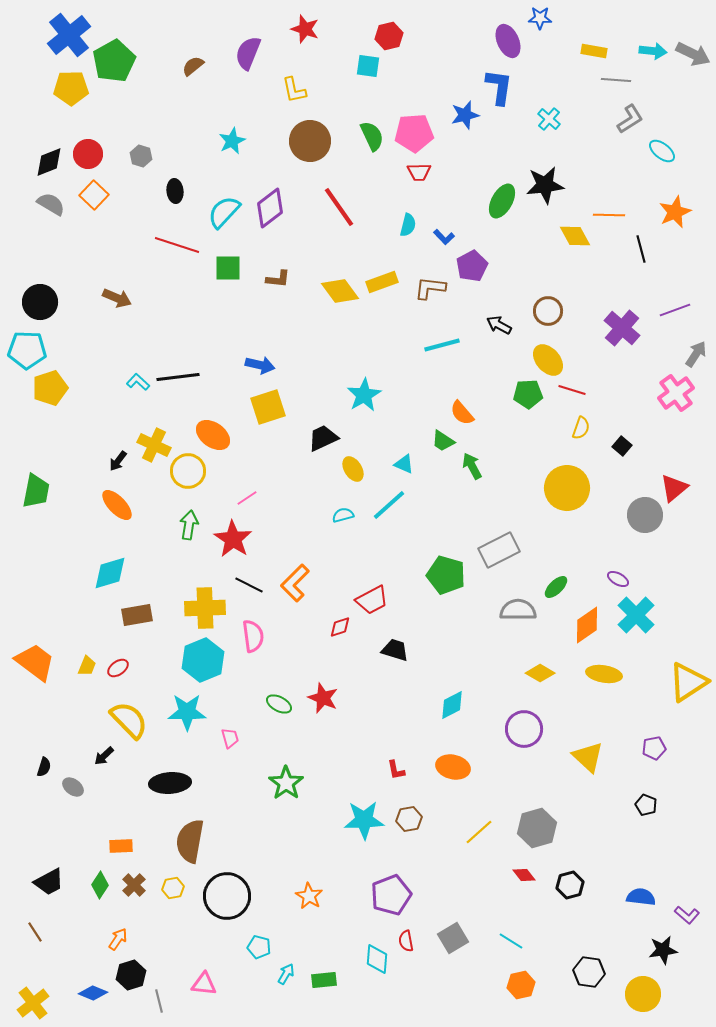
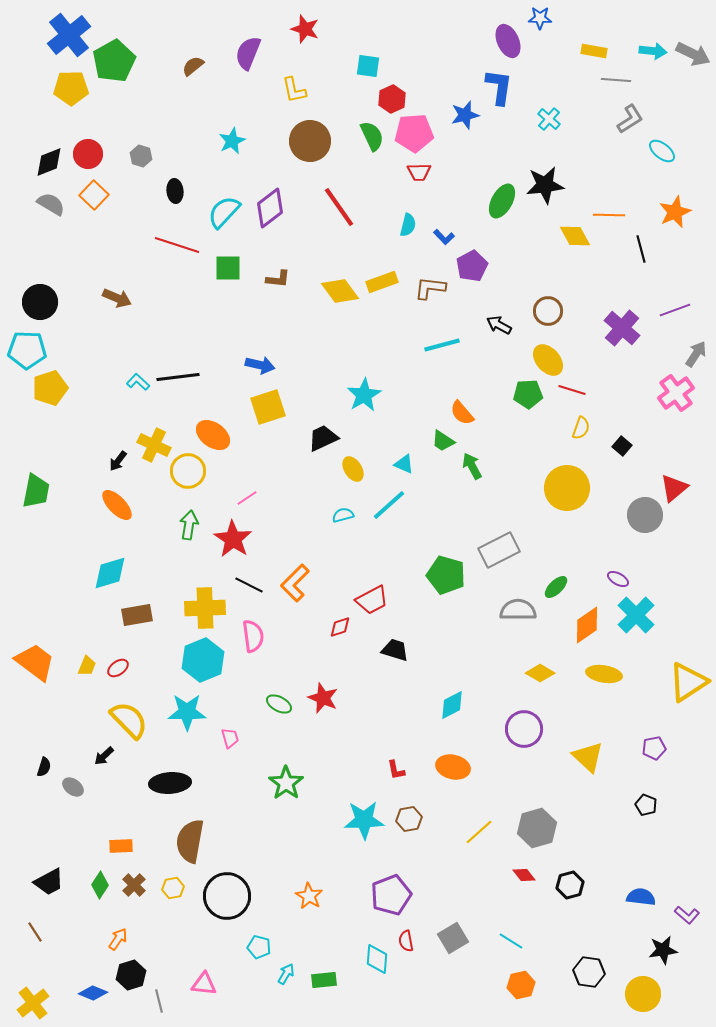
red hexagon at (389, 36): moved 3 px right, 63 px down; rotated 12 degrees counterclockwise
